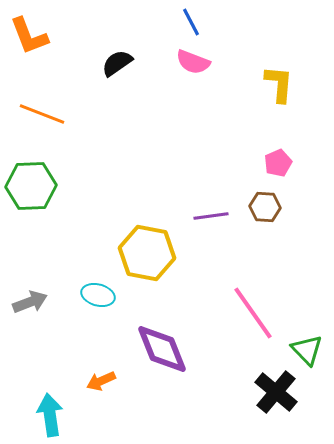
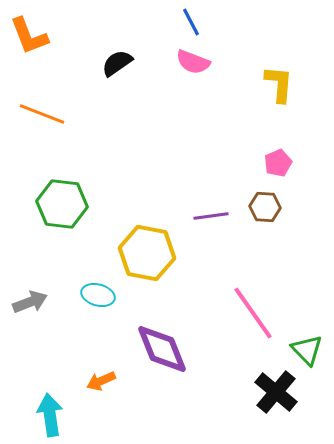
green hexagon: moved 31 px right, 18 px down; rotated 9 degrees clockwise
